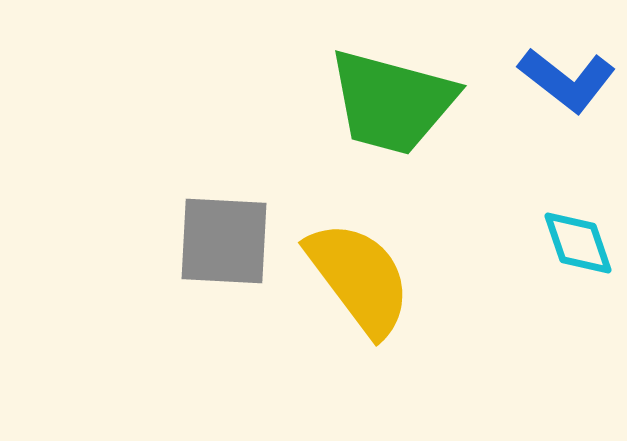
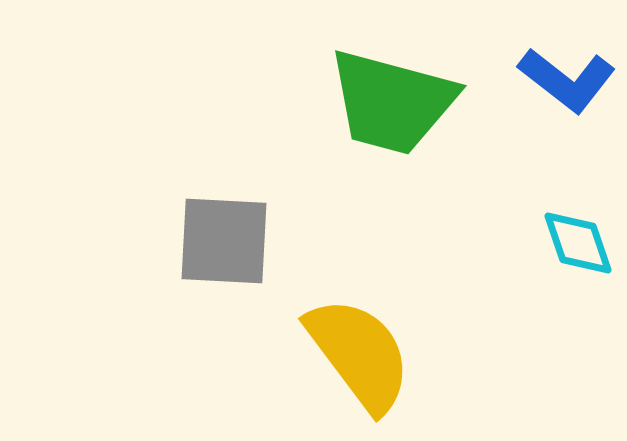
yellow semicircle: moved 76 px down
